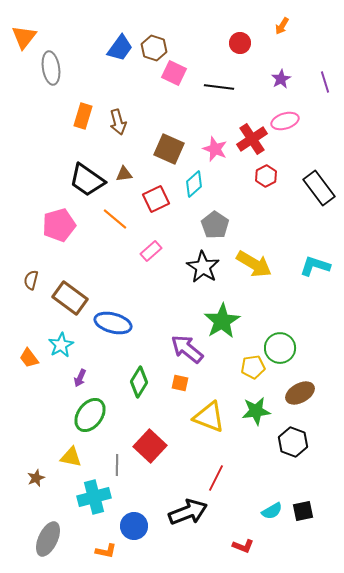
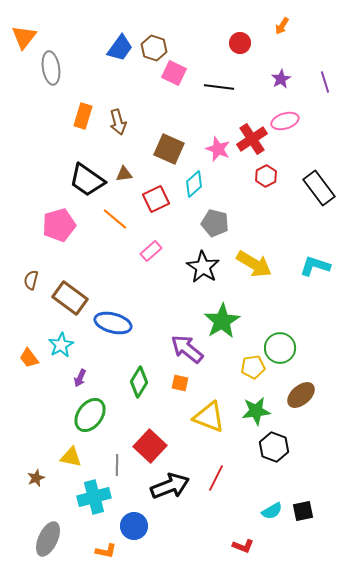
pink star at (215, 149): moved 3 px right
gray pentagon at (215, 225): moved 2 px up; rotated 20 degrees counterclockwise
brown ellipse at (300, 393): moved 1 px right, 2 px down; rotated 12 degrees counterclockwise
black hexagon at (293, 442): moved 19 px left, 5 px down
black arrow at (188, 512): moved 18 px left, 26 px up
